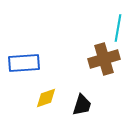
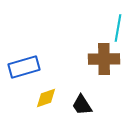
brown cross: rotated 16 degrees clockwise
blue rectangle: moved 4 px down; rotated 12 degrees counterclockwise
black trapezoid: rotated 130 degrees clockwise
